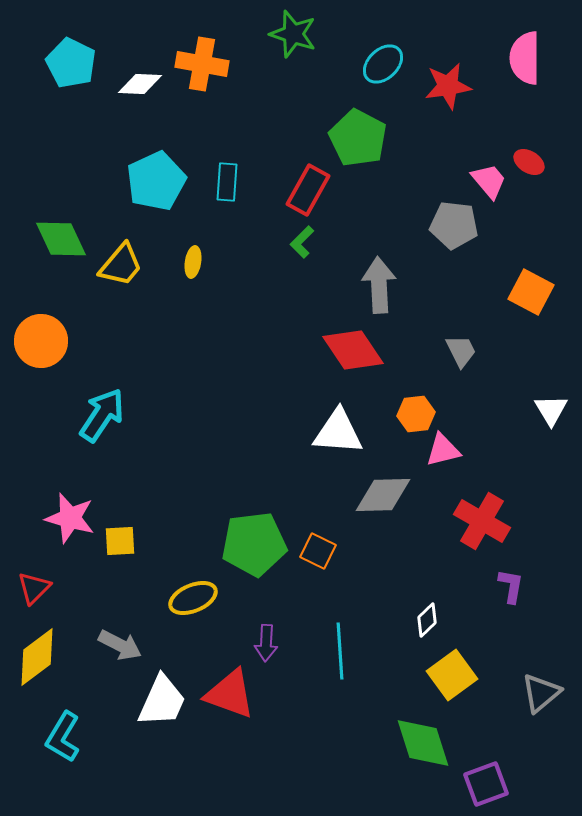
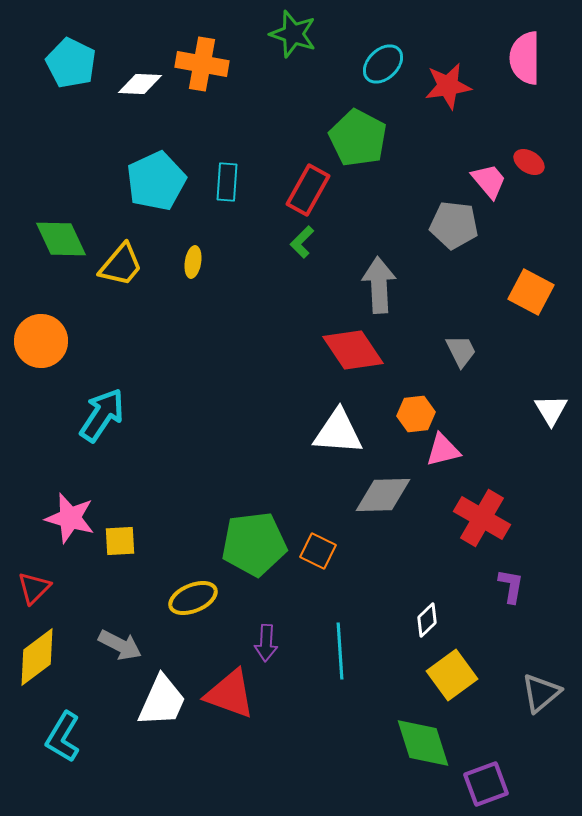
red cross at (482, 521): moved 3 px up
